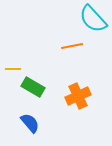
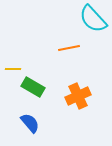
orange line: moved 3 px left, 2 px down
